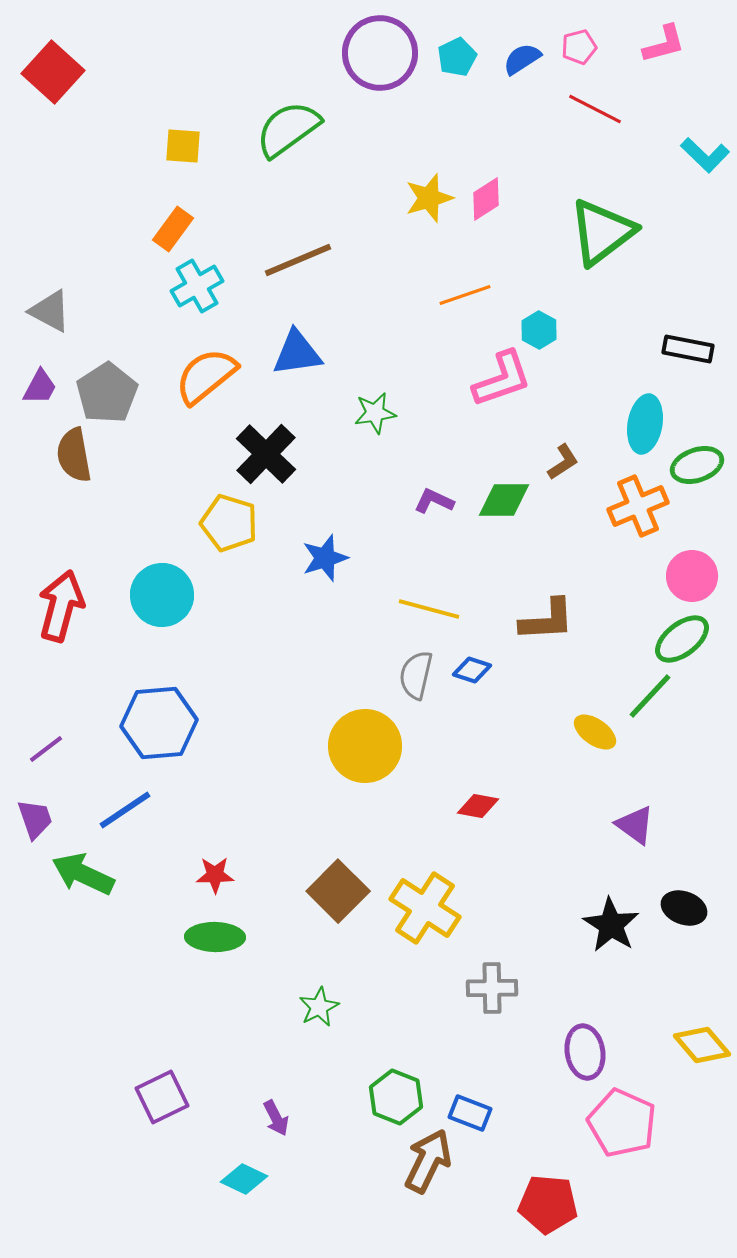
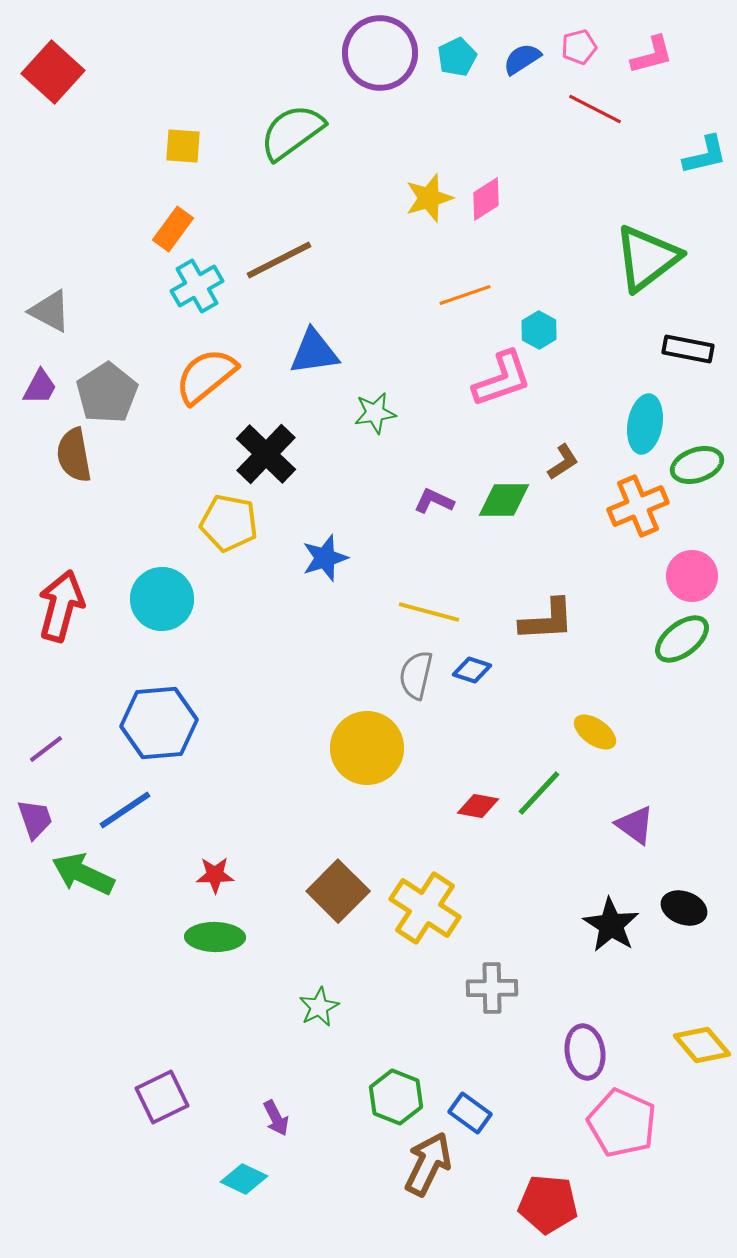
pink L-shape at (664, 44): moved 12 px left, 11 px down
green semicircle at (288, 129): moved 4 px right, 3 px down
cyan L-shape at (705, 155): rotated 57 degrees counterclockwise
green triangle at (602, 232): moved 45 px right, 26 px down
brown line at (298, 260): moved 19 px left; rotated 4 degrees counterclockwise
blue triangle at (297, 353): moved 17 px right, 1 px up
yellow pentagon at (229, 523): rotated 6 degrees counterclockwise
cyan circle at (162, 595): moved 4 px down
yellow line at (429, 609): moved 3 px down
green line at (650, 696): moved 111 px left, 97 px down
yellow circle at (365, 746): moved 2 px right, 2 px down
blue rectangle at (470, 1113): rotated 15 degrees clockwise
brown arrow at (428, 1161): moved 3 px down
